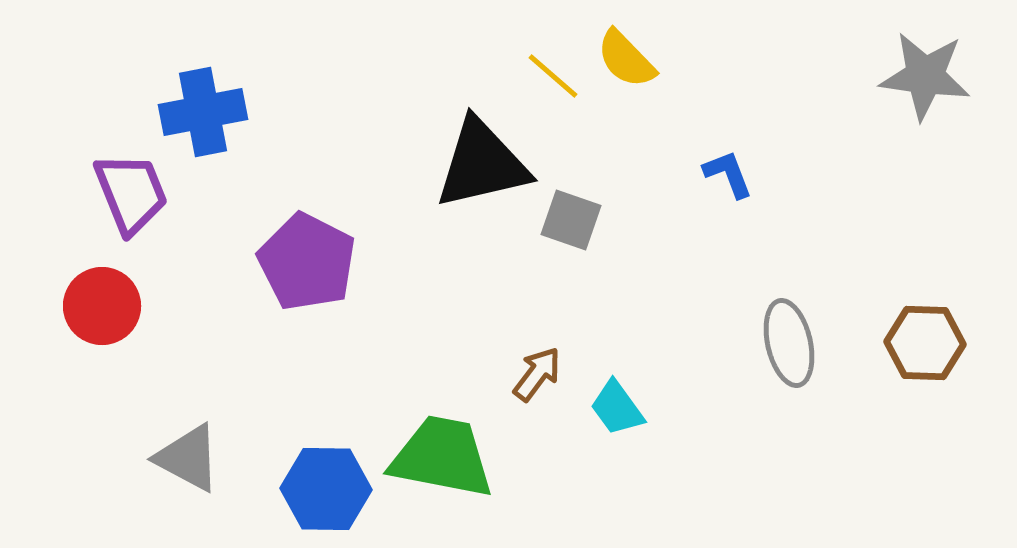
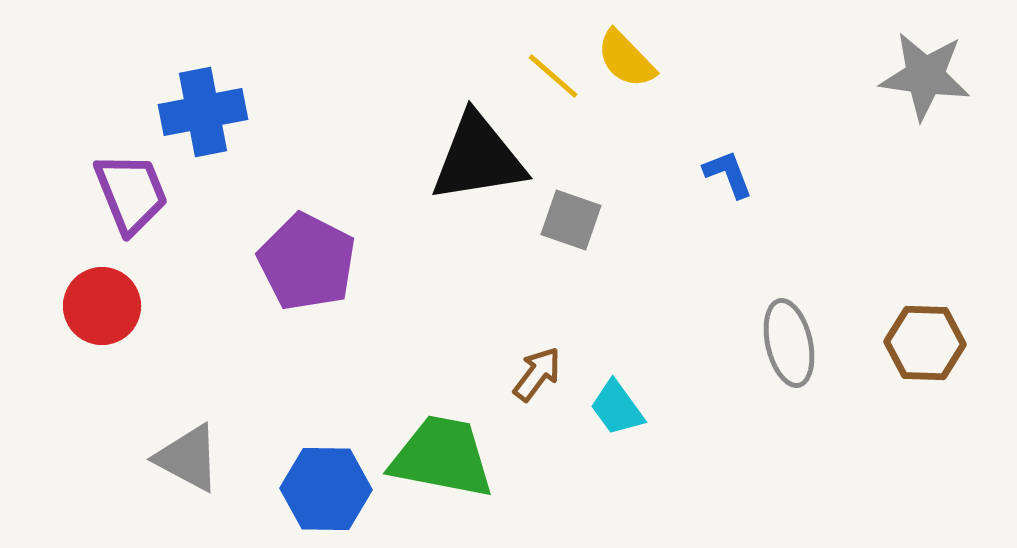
black triangle: moved 4 px left, 6 px up; rotated 4 degrees clockwise
